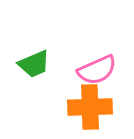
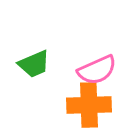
orange cross: moved 1 px left, 2 px up
